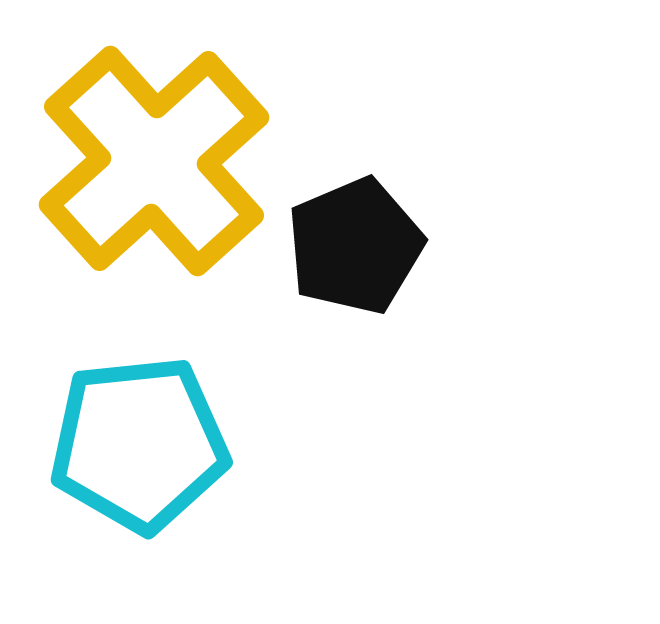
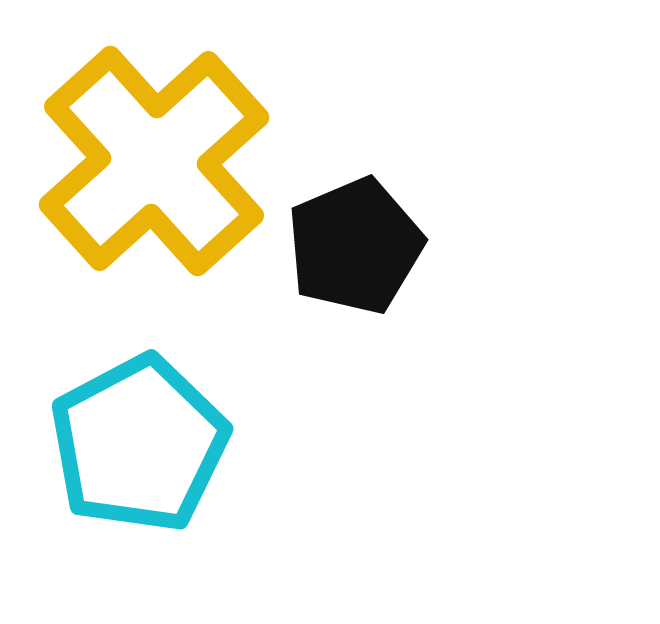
cyan pentagon: rotated 22 degrees counterclockwise
